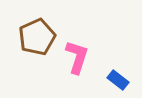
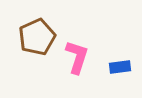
blue rectangle: moved 2 px right, 13 px up; rotated 45 degrees counterclockwise
